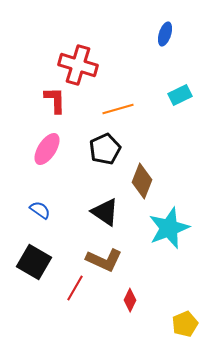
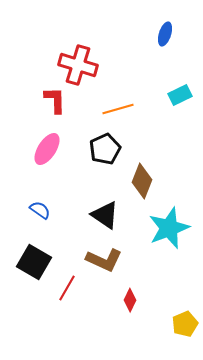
black triangle: moved 3 px down
red line: moved 8 px left
